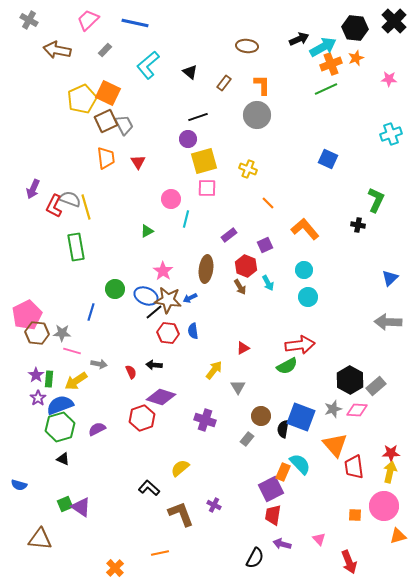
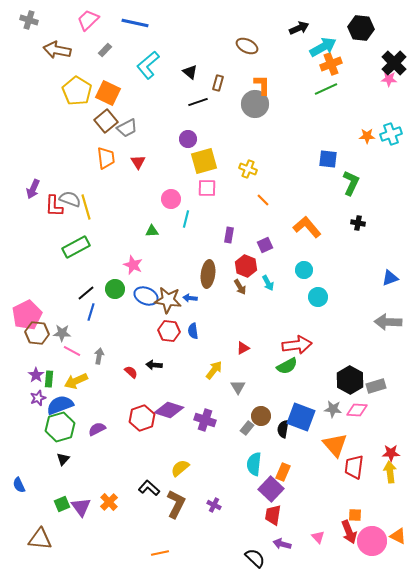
gray cross at (29, 20): rotated 12 degrees counterclockwise
black cross at (394, 21): moved 42 px down
black hexagon at (355, 28): moved 6 px right
black arrow at (299, 39): moved 11 px up
brown ellipse at (247, 46): rotated 20 degrees clockwise
orange star at (356, 58): moved 11 px right, 78 px down; rotated 21 degrees clockwise
brown rectangle at (224, 83): moved 6 px left; rotated 21 degrees counterclockwise
yellow pentagon at (82, 99): moved 5 px left, 8 px up; rotated 16 degrees counterclockwise
gray circle at (257, 115): moved 2 px left, 11 px up
black line at (198, 117): moved 15 px up
brown square at (106, 121): rotated 15 degrees counterclockwise
gray trapezoid at (124, 125): moved 3 px right, 3 px down; rotated 90 degrees clockwise
blue square at (328, 159): rotated 18 degrees counterclockwise
green L-shape at (376, 200): moved 25 px left, 17 px up
orange line at (268, 203): moved 5 px left, 3 px up
red L-shape at (54, 206): rotated 25 degrees counterclockwise
black cross at (358, 225): moved 2 px up
orange L-shape at (305, 229): moved 2 px right, 2 px up
green triangle at (147, 231): moved 5 px right; rotated 24 degrees clockwise
purple rectangle at (229, 235): rotated 42 degrees counterclockwise
green rectangle at (76, 247): rotated 72 degrees clockwise
brown ellipse at (206, 269): moved 2 px right, 5 px down
pink star at (163, 271): moved 30 px left, 6 px up; rotated 12 degrees counterclockwise
blue triangle at (390, 278): rotated 24 degrees clockwise
cyan circle at (308, 297): moved 10 px right
blue arrow at (190, 298): rotated 32 degrees clockwise
black line at (154, 312): moved 68 px left, 19 px up
red hexagon at (168, 333): moved 1 px right, 2 px up
red arrow at (300, 345): moved 3 px left
pink line at (72, 351): rotated 12 degrees clockwise
gray arrow at (99, 364): moved 8 px up; rotated 91 degrees counterclockwise
red semicircle at (131, 372): rotated 24 degrees counterclockwise
yellow arrow at (76, 381): rotated 10 degrees clockwise
gray rectangle at (376, 386): rotated 24 degrees clockwise
purple diamond at (161, 397): moved 8 px right, 13 px down
purple star at (38, 398): rotated 14 degrees clockwise
gray star at (333, 409): rotated 24 degrees clockwise
gray rectangle at (247, 439): moved 11 px up
black triangle at (63, 459): rotated 48 degrees clockwise
cyan semicircle at (300, 464): moved 46 px left; rotated 130 degrees counterclockwise
red trapezoid at (354, 467): rotated 15 degrees clockwise
yellow arrow at (390, 472): rotated 20 degrees counterclockwise
blue semicircle at (19, 485): rotated 49 degrees clockwise
purple square at (271, 489): rotated 20 degrees counterclockwise
green square at (65, 504): moved 3 px left
pink circle at (384, 506): moved 12 px left, 35 px down
purple triangle at (81, 507): rotated 20 degrees clockwise
brown L-shape at (181, 514): moved 5 px left, 10 px up; rotated 48 degrees clockwise
orange triangle at (398, 536): rotated 42 degrees clockwise
pink triangle at (319, 539): moved 1 px left, 2 px up
black semicircle at (255, 558): rotated 75 degrees counterclockwise
red arrow at (349, 562): moved 30 px up
orange cross at (115, 568): moved 6 px left, 66 px up
